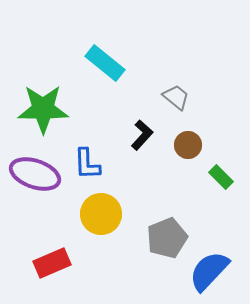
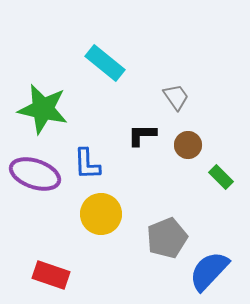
gray trapezoid: rotated 16 degrees clockwise
green star: rotated 12 degrees clockwise
black L-shape: rotated 132 degrees counterclockwise
red rectangle: moved 1 px left, 12 px down; rotated 42 degrees clockwise
